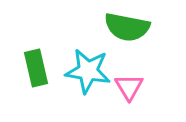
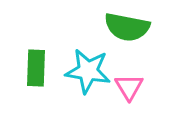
green rectangle: rotated 15 degrees clockwise
